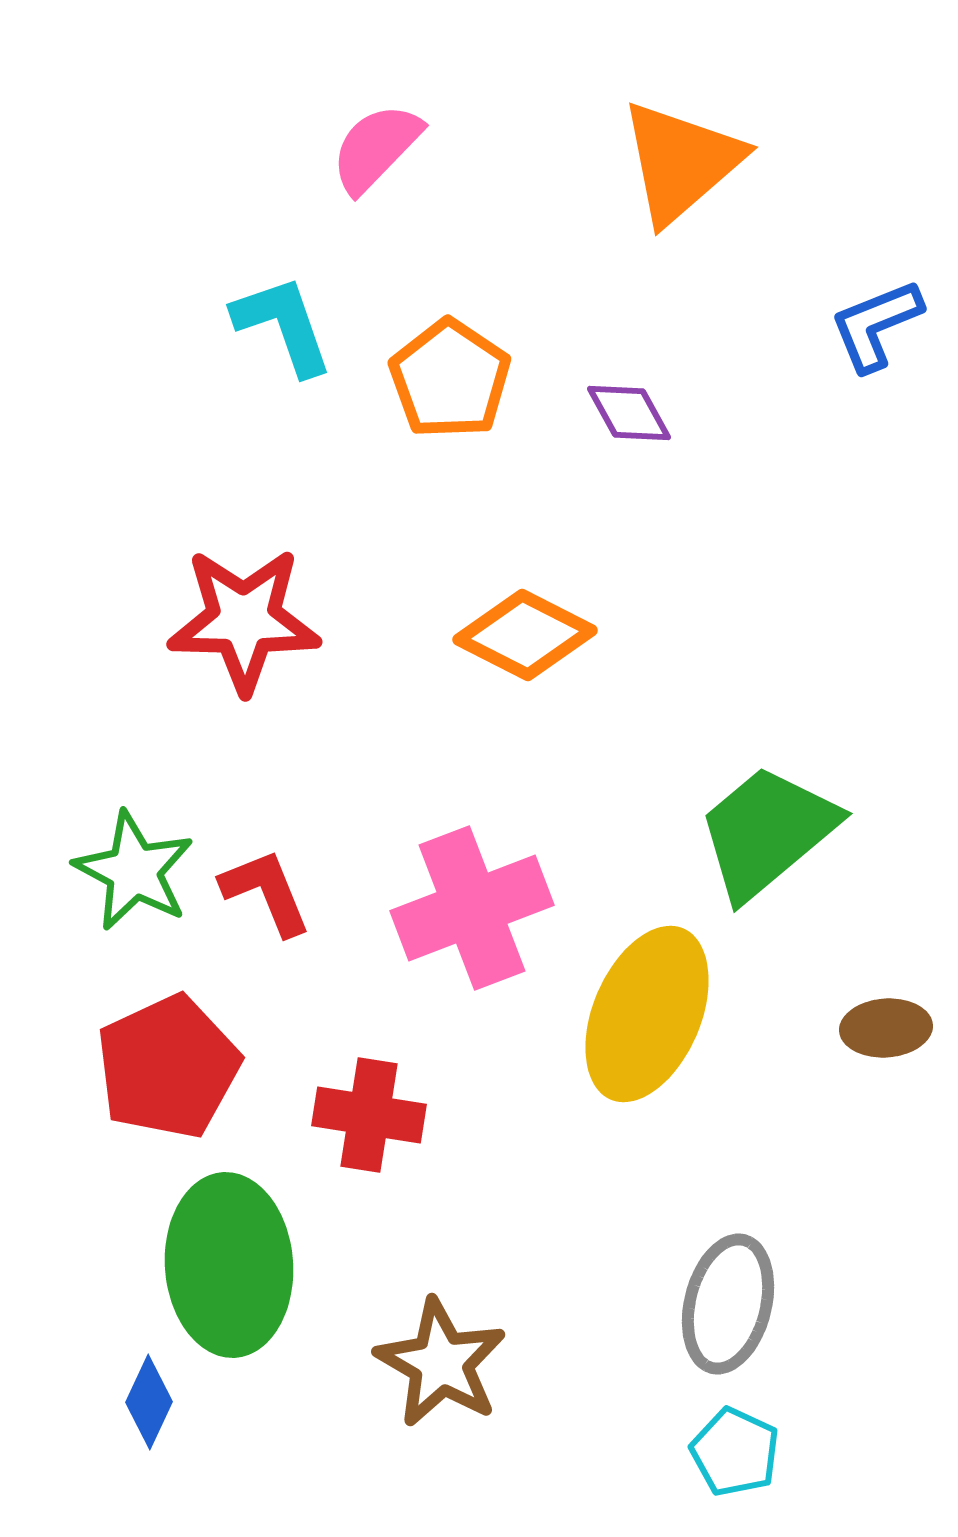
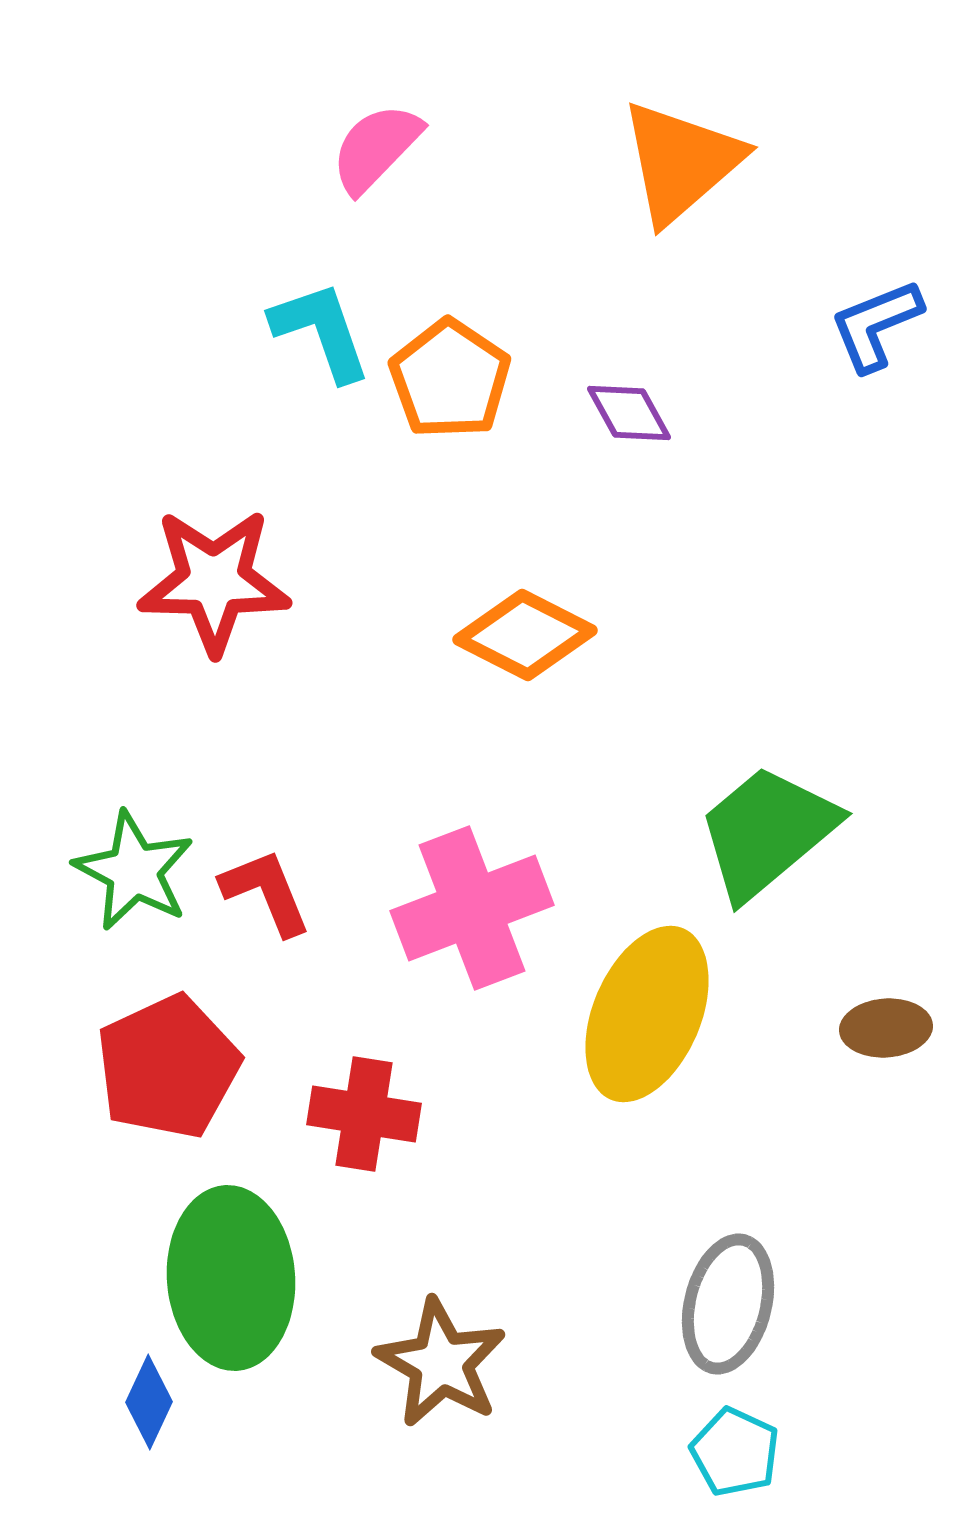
cyan L-shape: moved 38 px right, 6 px down
red star: moved 30 px left, 39 px up
red cross: moved 5 px left, 1 px up
green ellipse: moved 2 px right, 13 px down
